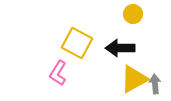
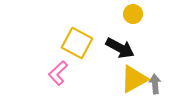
black arrow: rotated 152 degrees counterclockwise
pink L-shape: rotated 15 degrees clockwise
